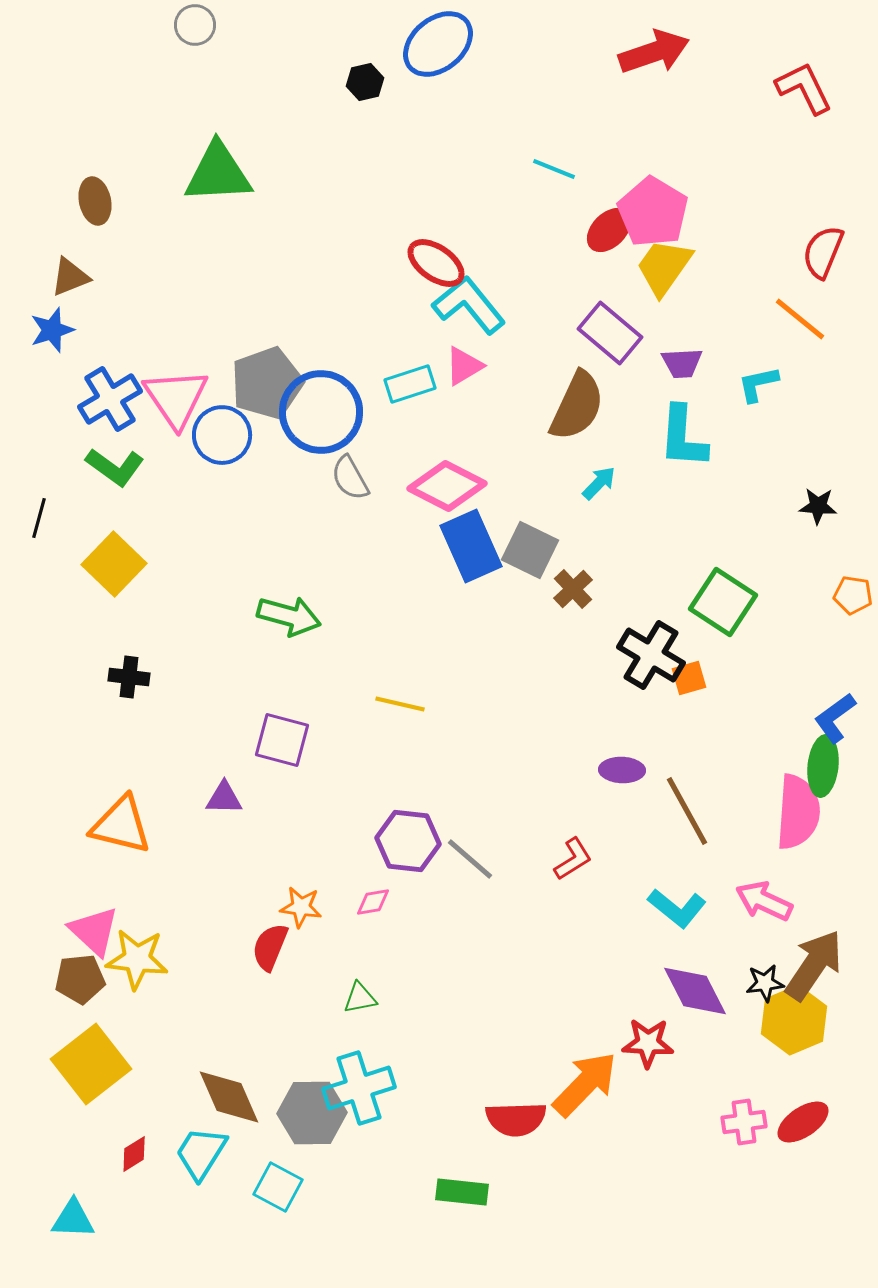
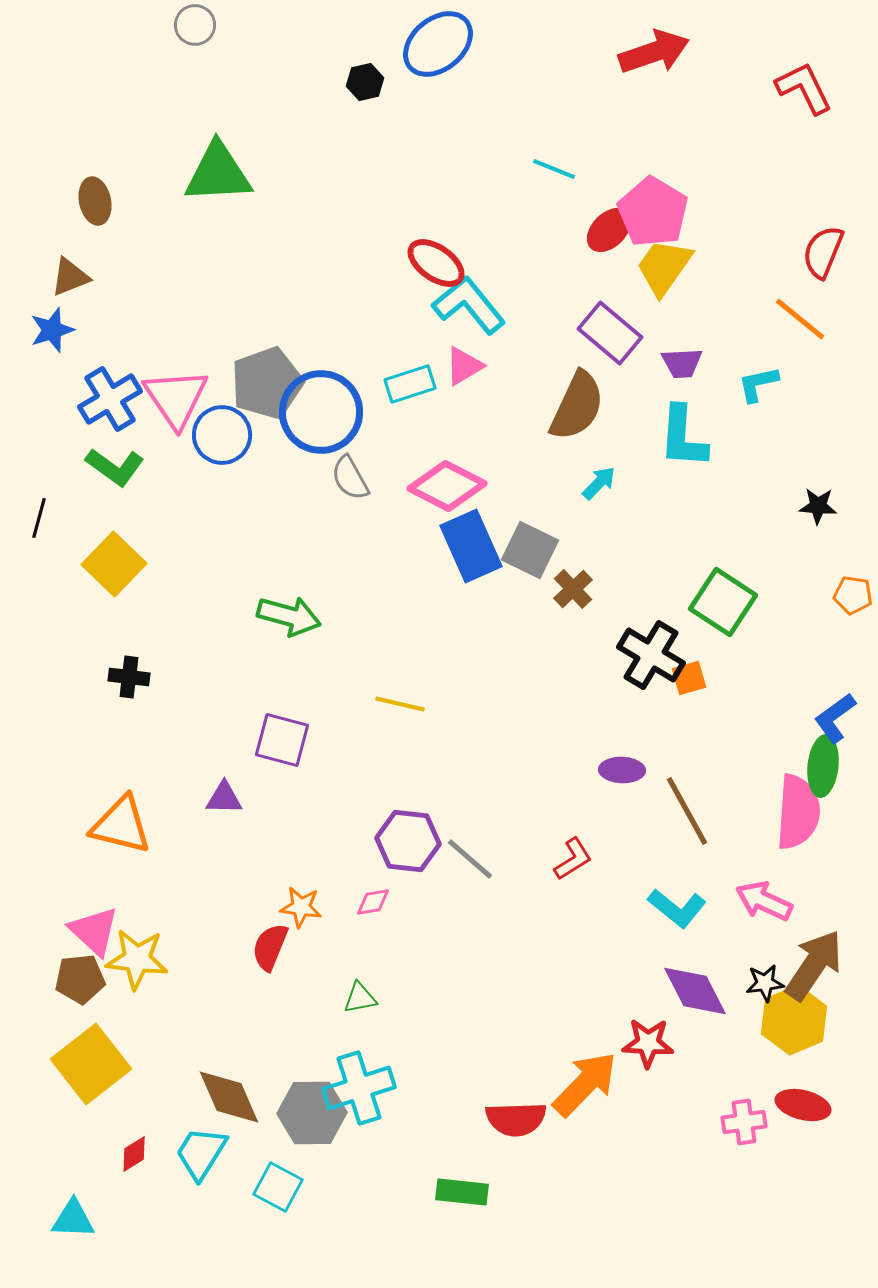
red ellipse at (803, 1122): moved 17 px up; rotated 48 degrees clockwise
